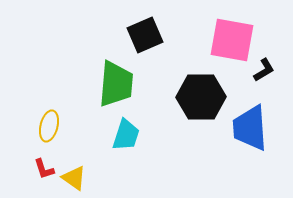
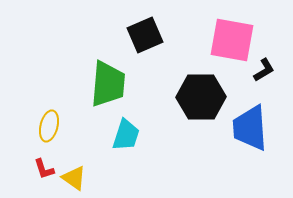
green trapezoid: moved 8 px left
